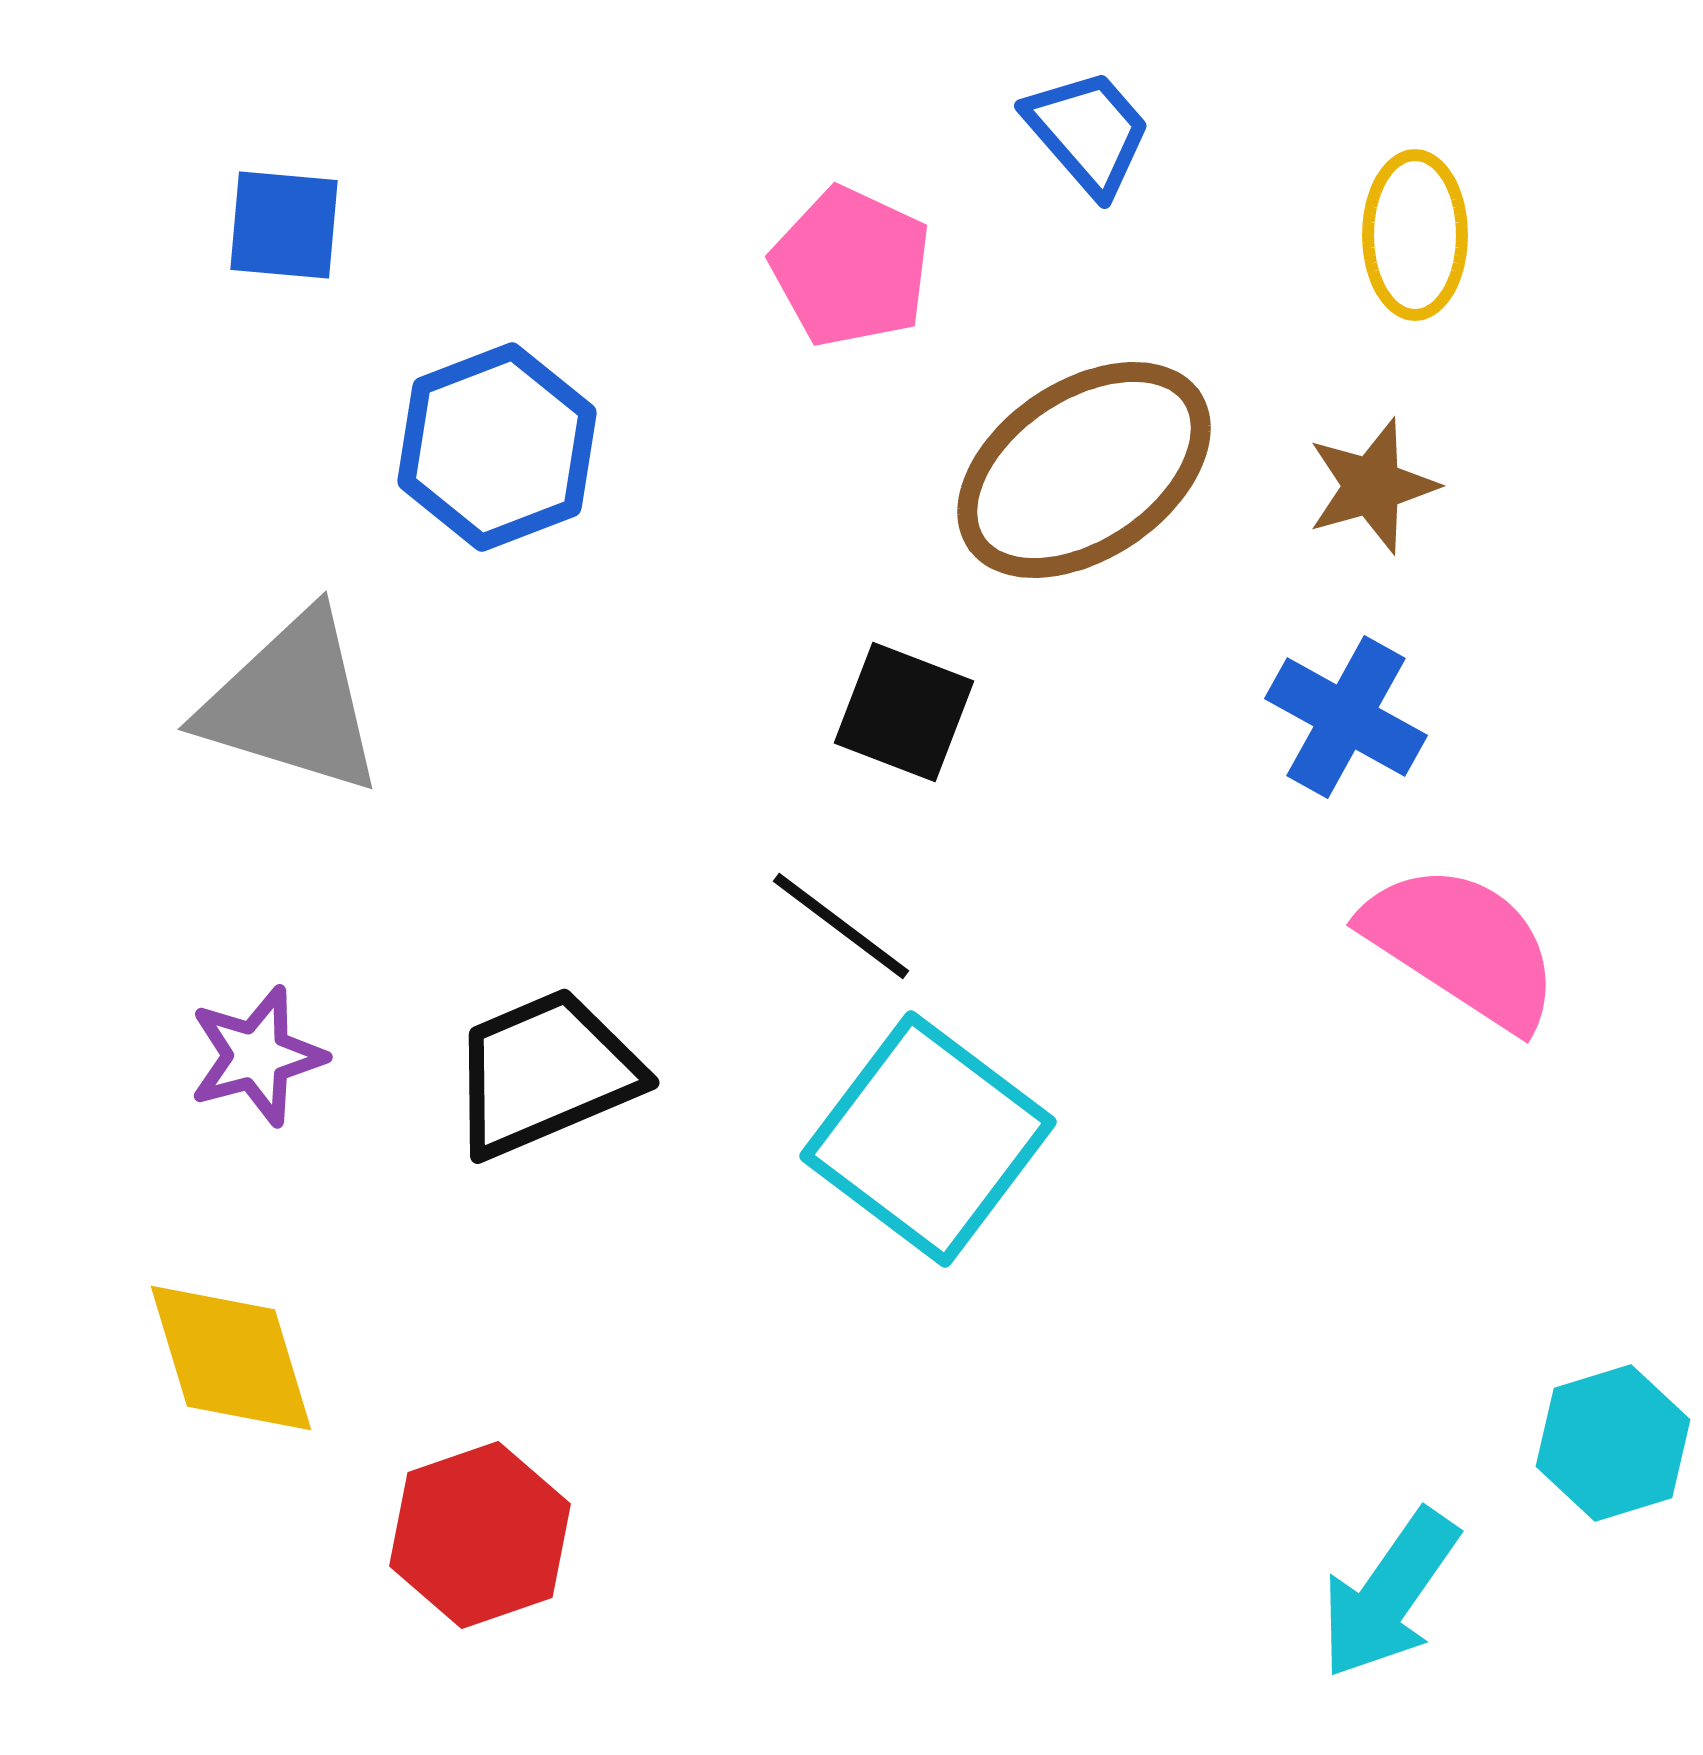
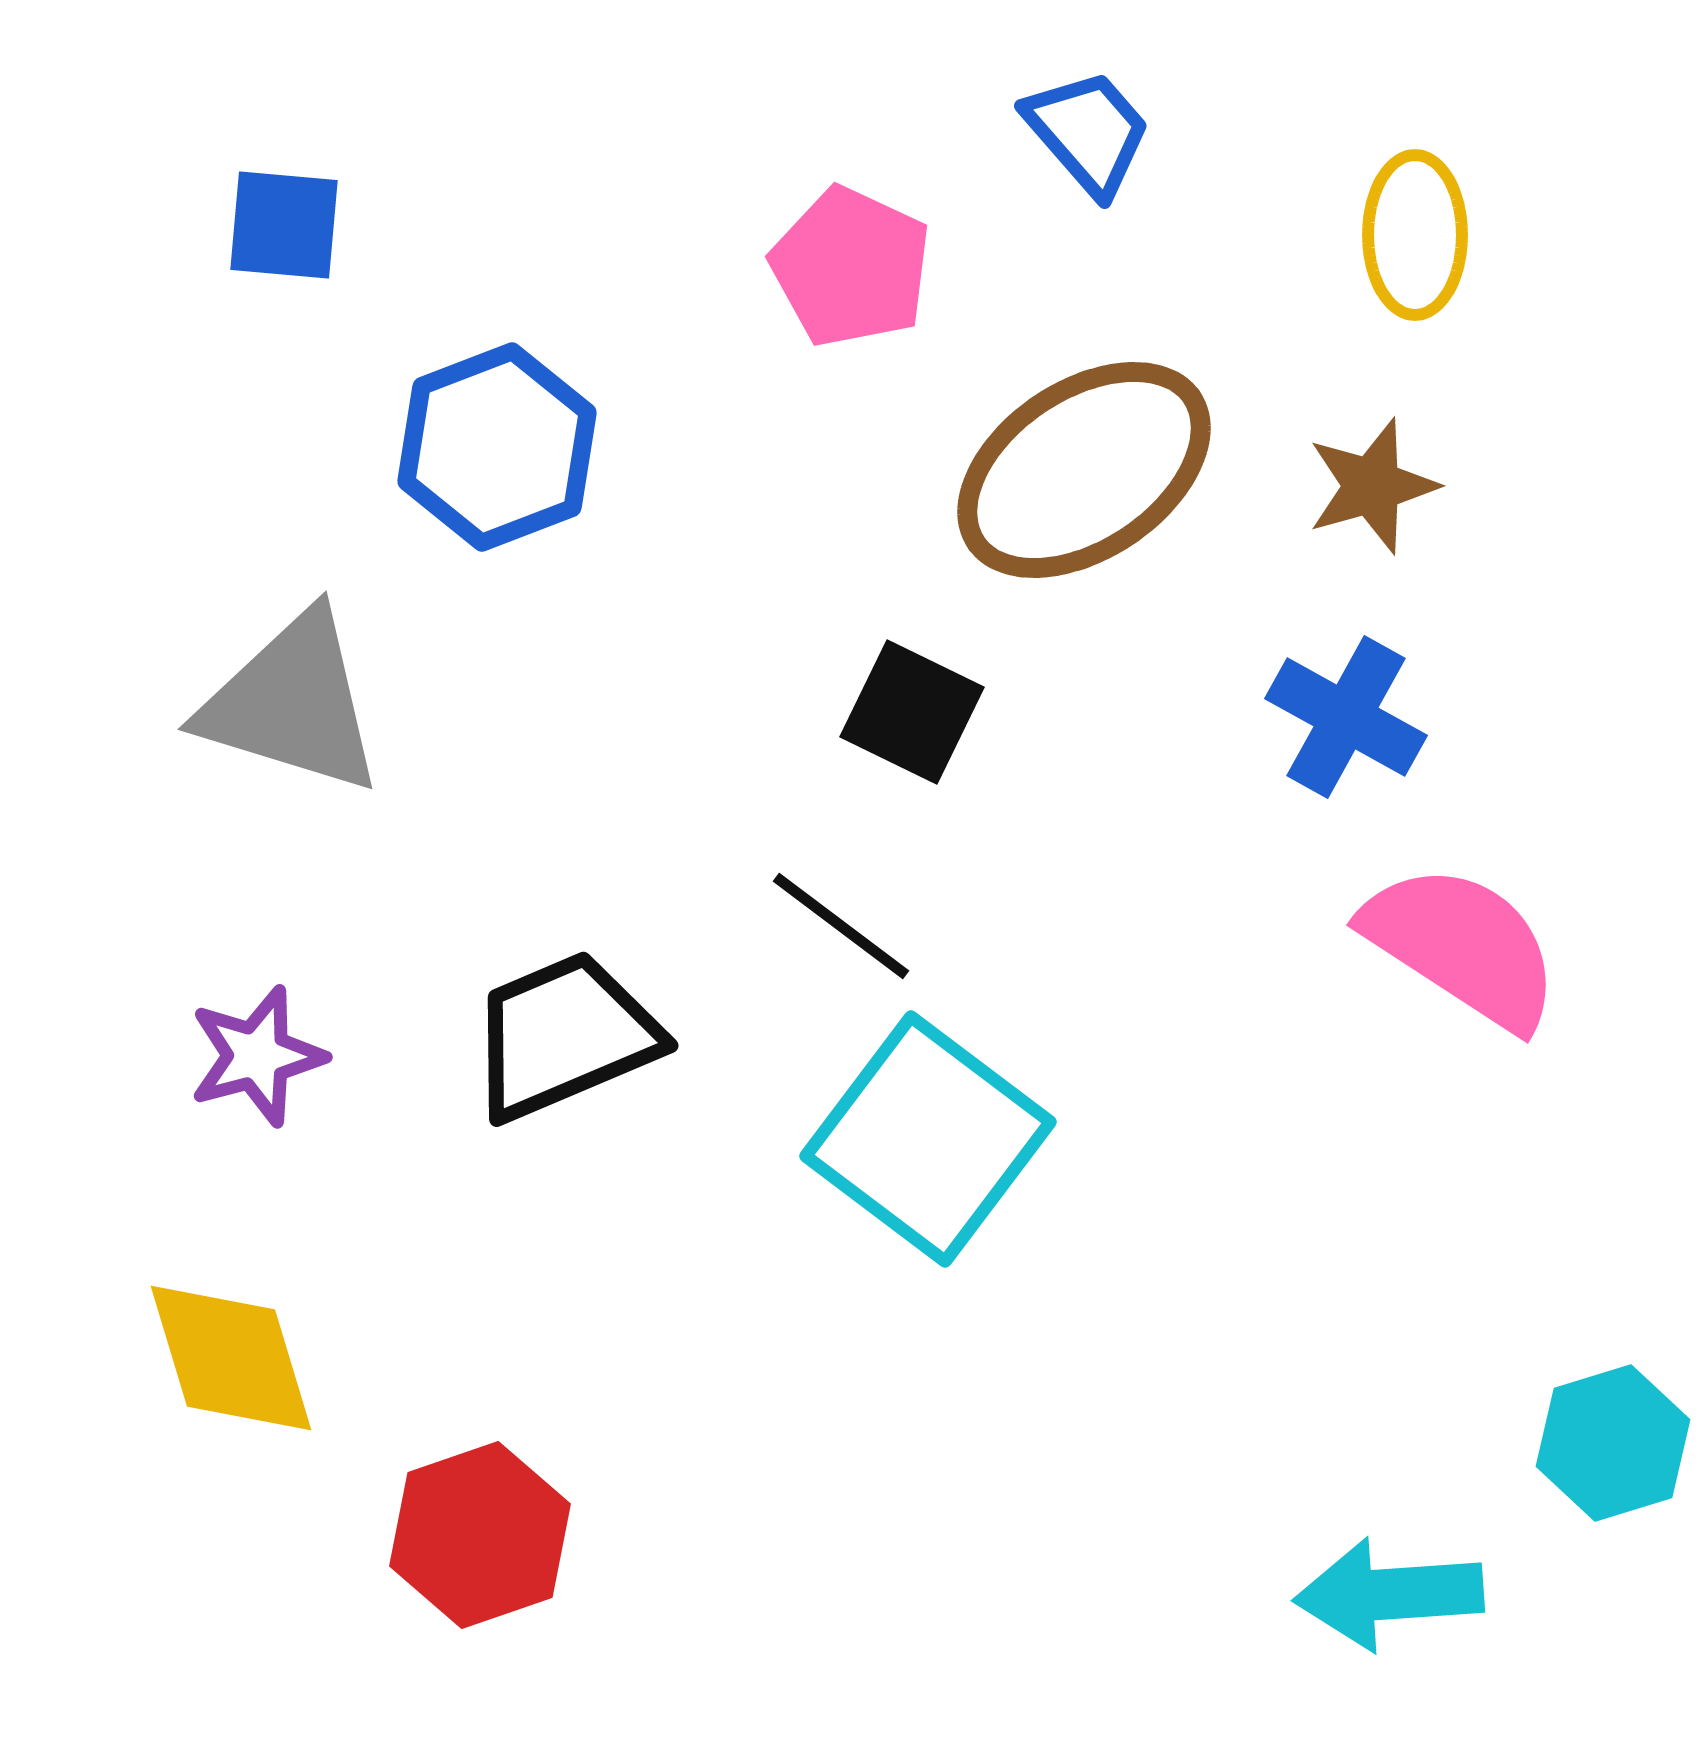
black square: moved 8 px right; rotated 5 degrees clockwise
black trapezoid: moved 19 px right, 37 px up
cyan arrow: rotated 51 degrees clockwise
